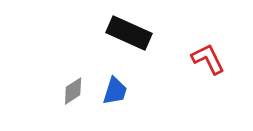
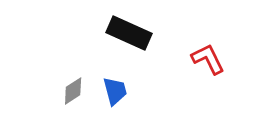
blue trapezoid: rotated 32 degrees counterclockwise
